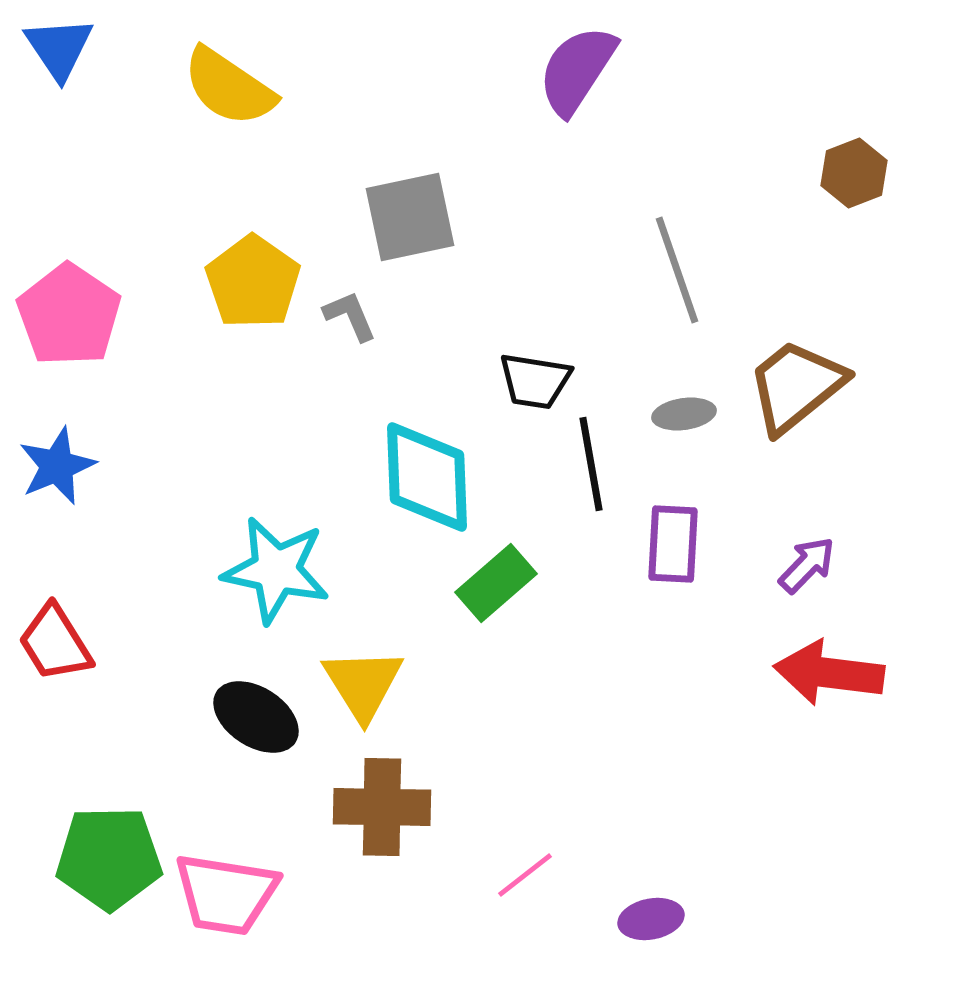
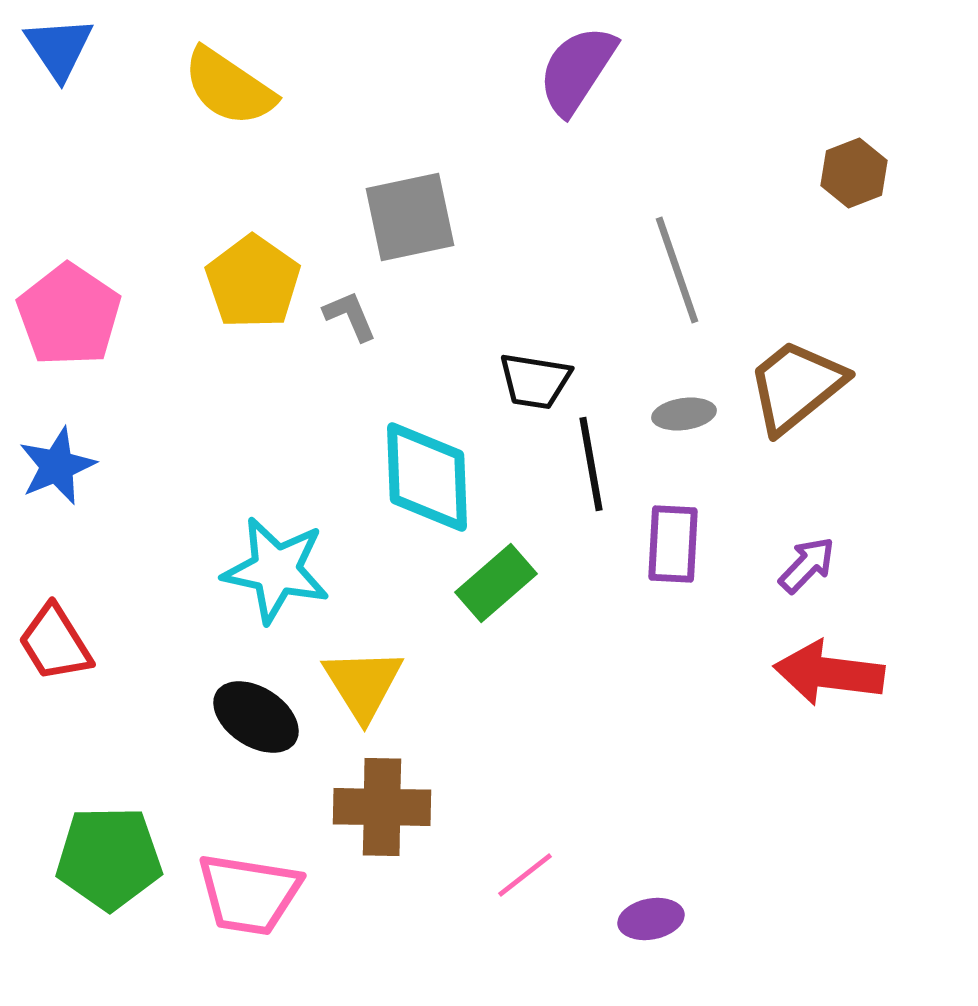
pink trapezoid: moved 23 px right
